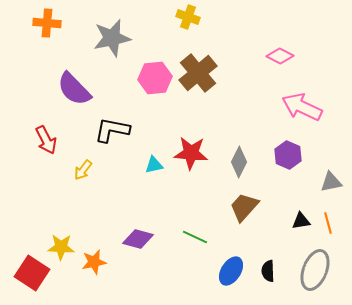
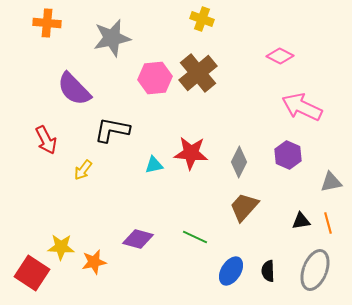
yellow cross: moved 14 px right, 2 px down
